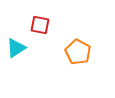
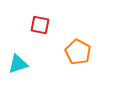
cyan triangle: moved 2 px right, 16 px down; rotated 15 degrees clockwise
